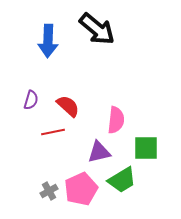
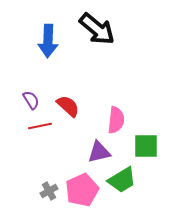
purple semicircle: rotated 48 degrees counterclockwise
red line: moved 13 px left, 6 px up
green square: moved 2 px up
pink pentagon: moved 1 px right, 1 px down
